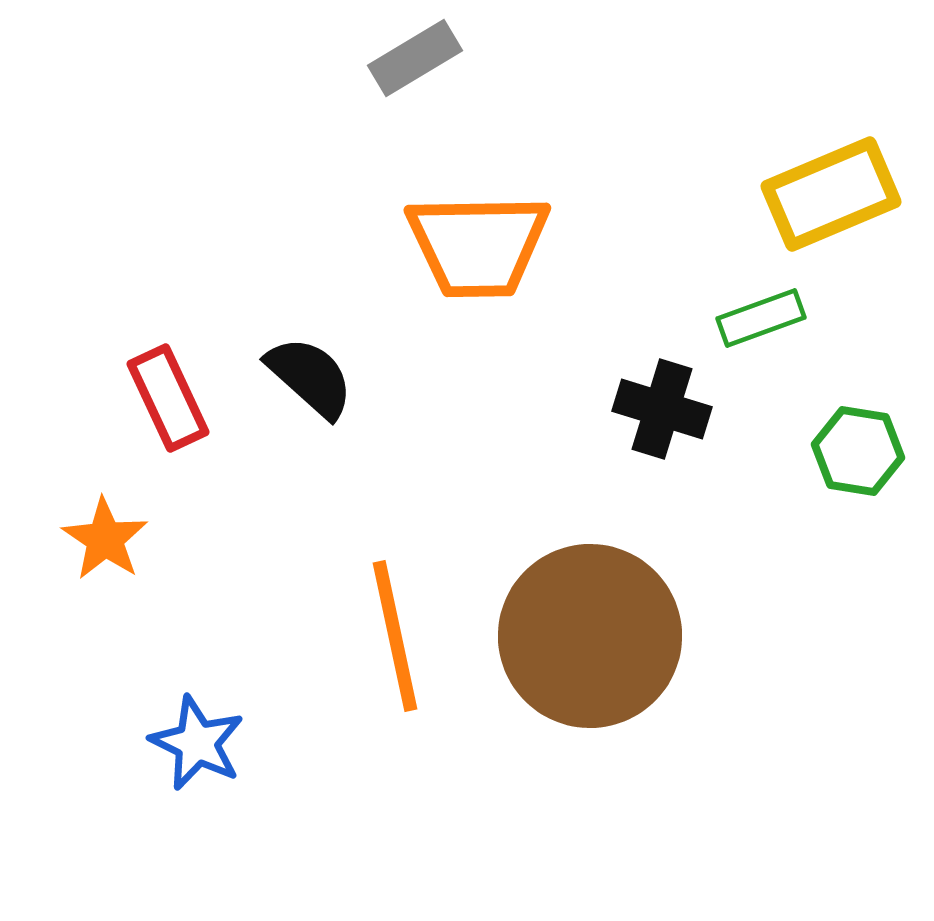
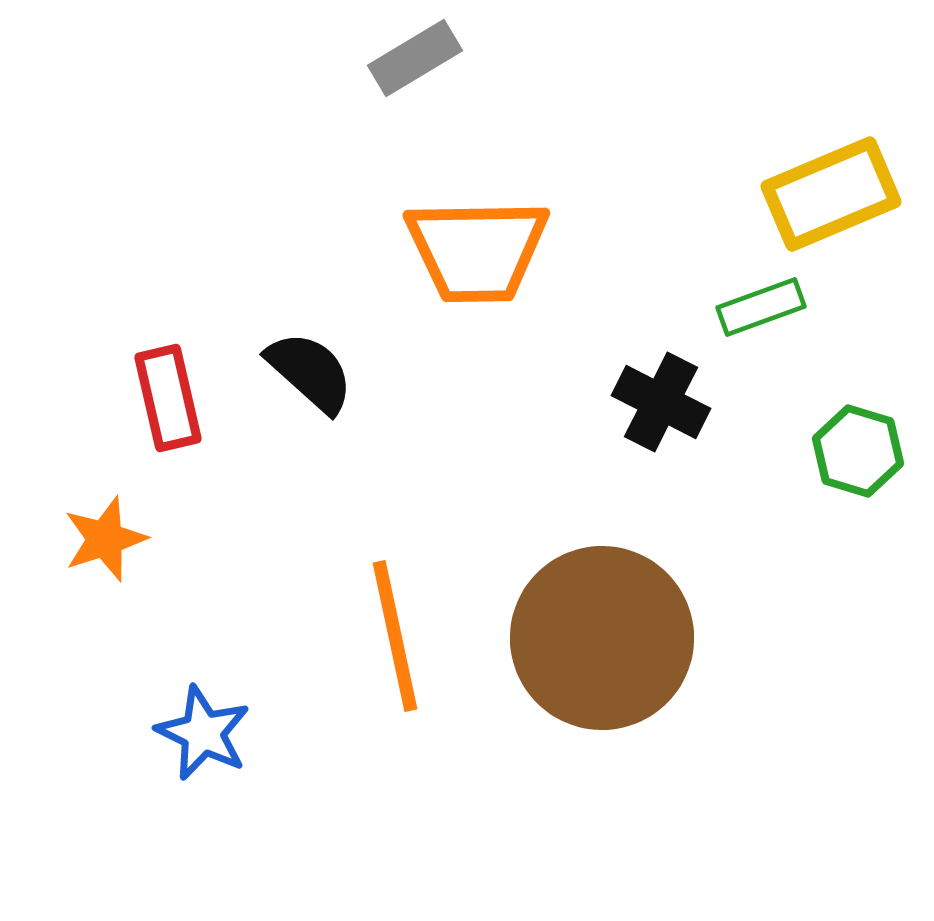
orange trapezoid: moved 1 px left, 5 px down
green rectangle: moved 11 px up
black semicircle: moved 5 px up
red rectangle: rotated 12 degrees clockwise
black cross: moved 1 px left, 7 px up; rotated 10 degrees clockwise
green hexagon: rotated 8 degrees clockwise
orange star: rotated 20 degrees clockwise
brown circle: moved 12 px right, 2 px down
blue star: moved 6 px right, 10 px up
